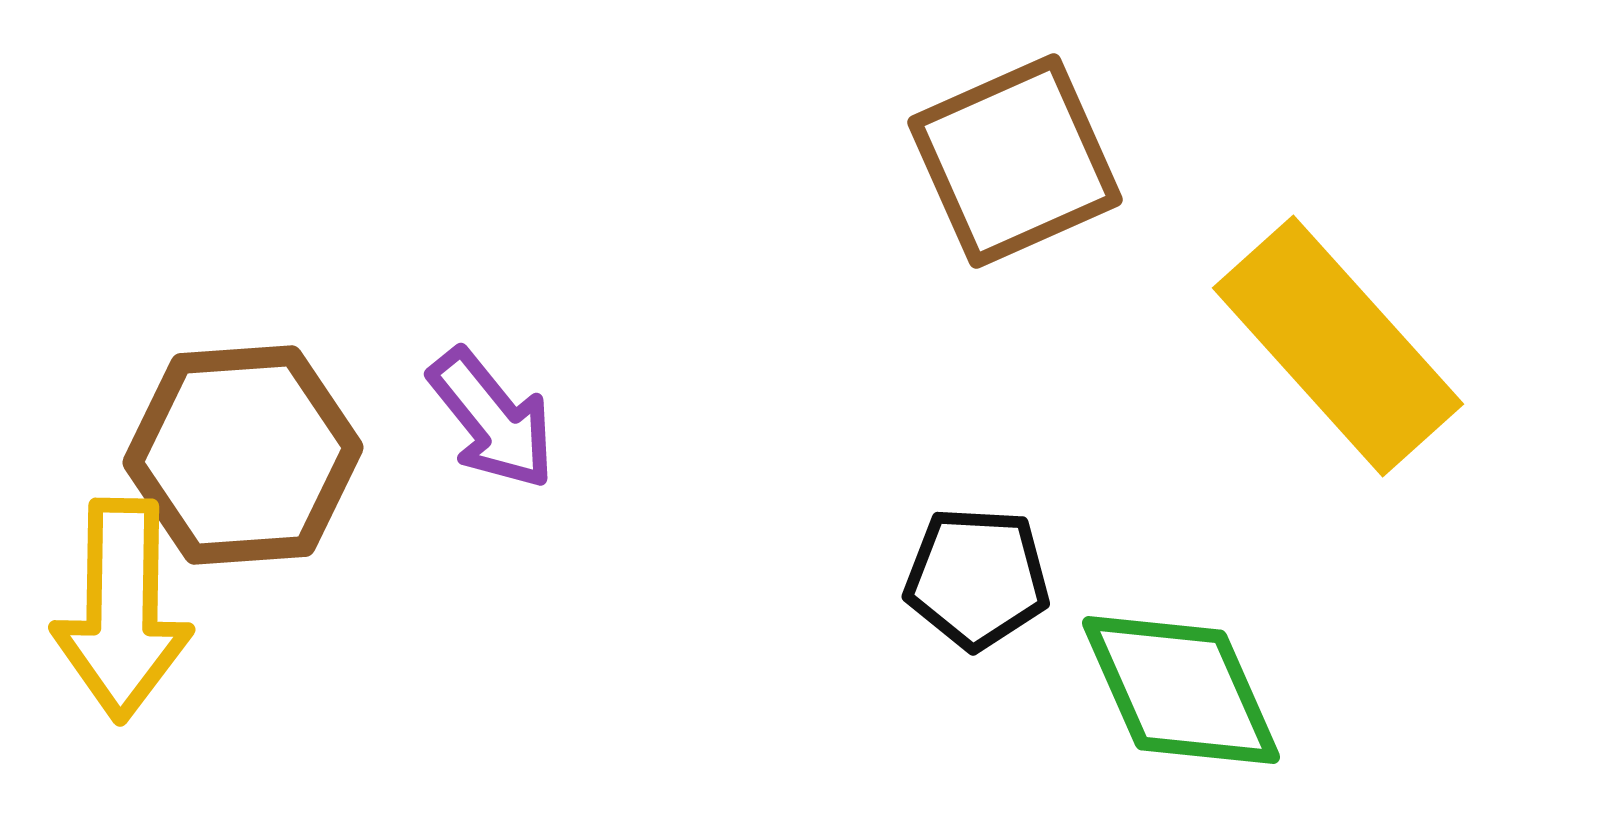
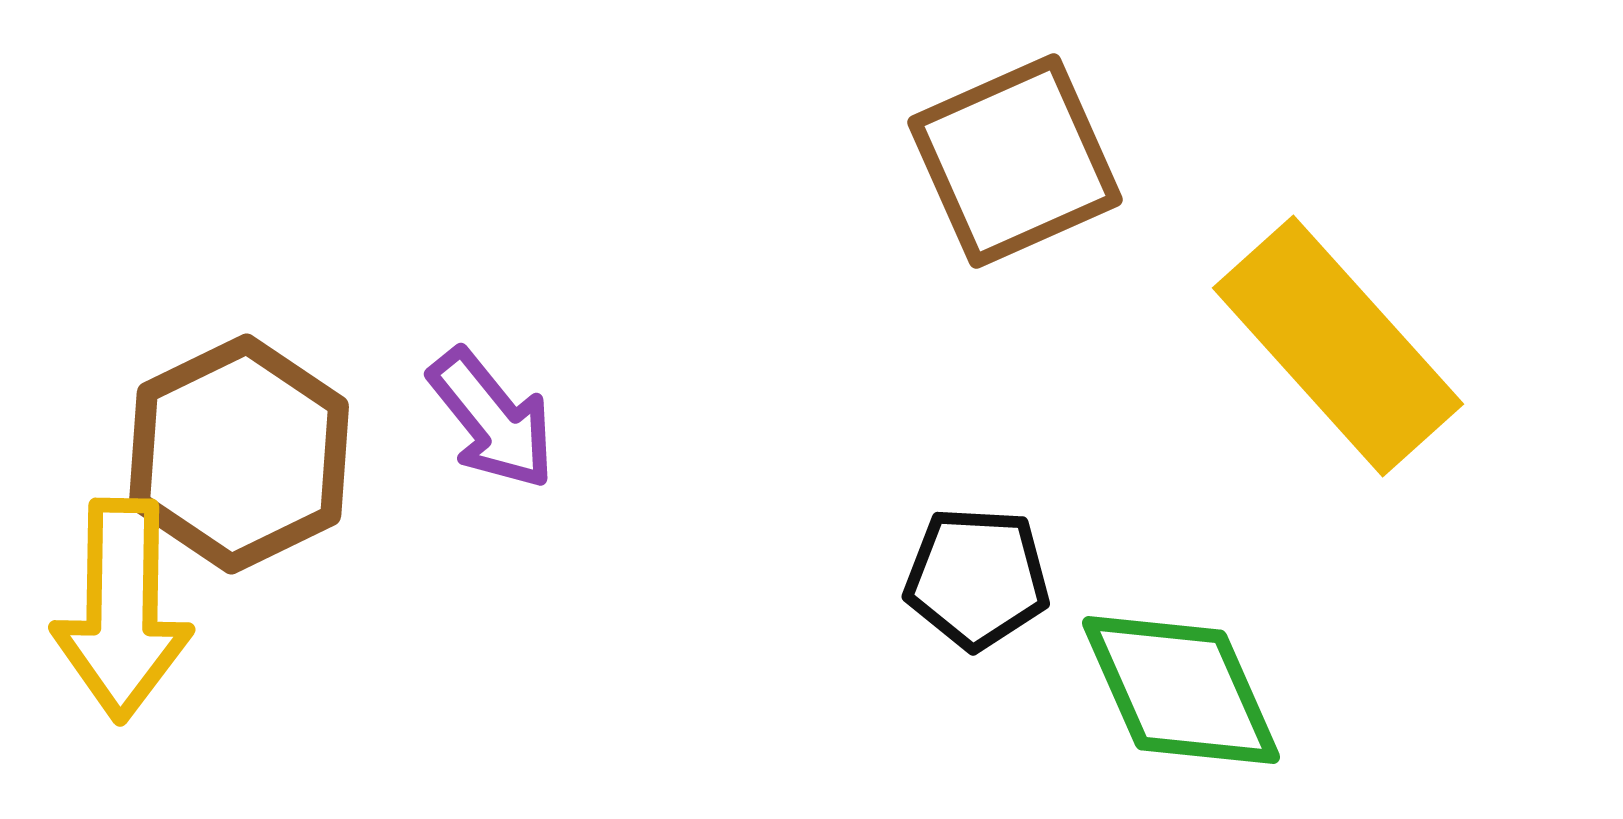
brown hexagon: moved 4 px left, 1 px up; rotated 22 degrees counterclockwise
